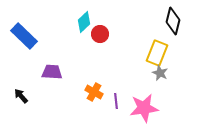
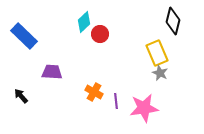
yellow rectangle: rotated 45 degrees counterclockwise
